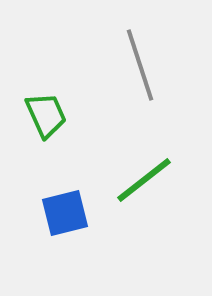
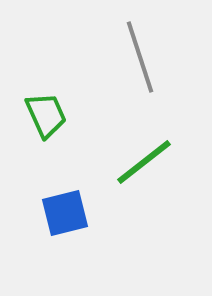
gray line: moved 8 px up
green line: moved 18 px up
